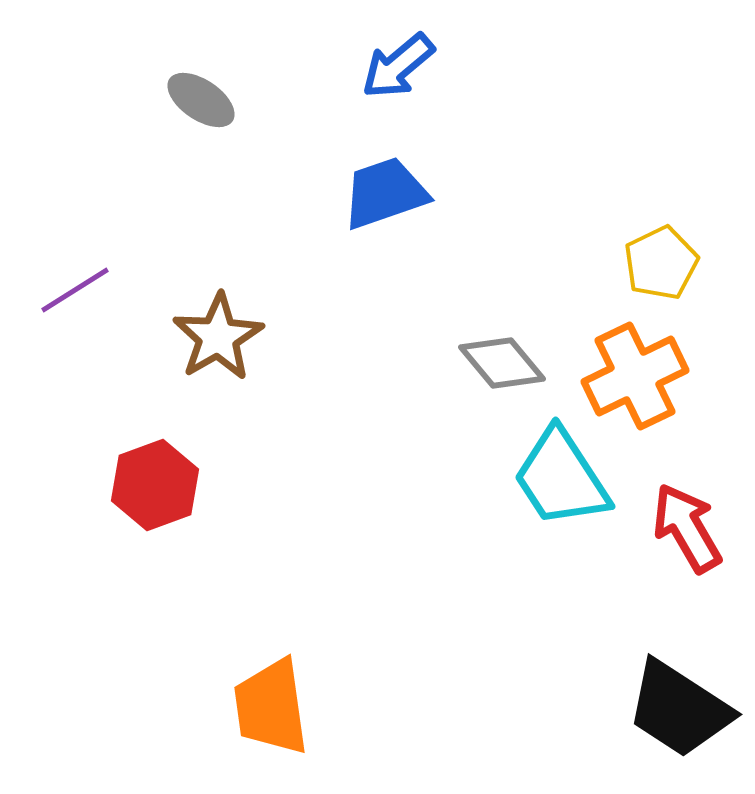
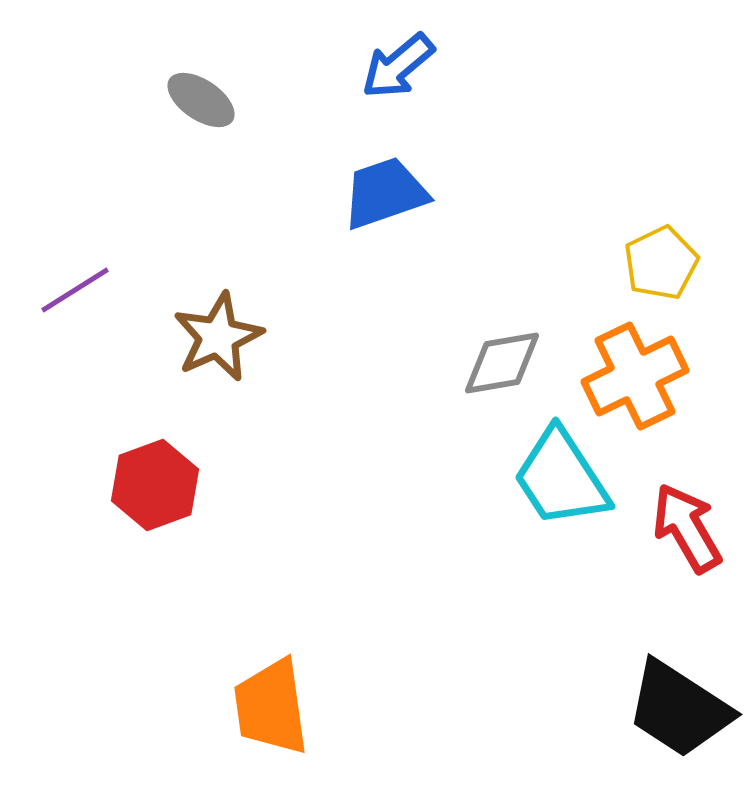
brown star: rotated 6 degrees clockwise
gray diamond: rotated 60 degrees counterclockwise
